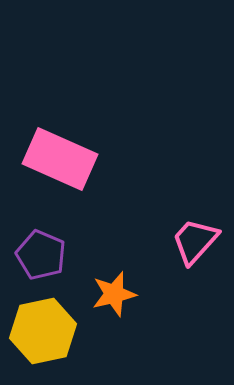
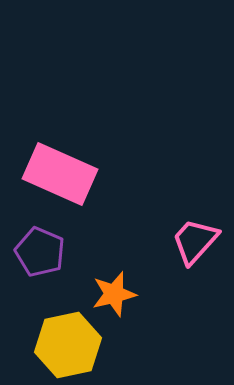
pink rectangle: moved 15 px down
purple pentagon: moved 1 px left, 3 px up
yellow hexagon: moved 25 px right, 14 px down
